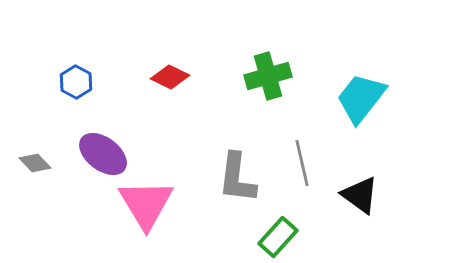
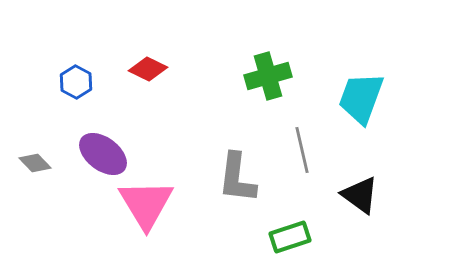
red diamond: moved 22 px left, 8 px up
cyan trapezoid: rotated 18 degrees counterclockwise
gray line: moved 13 px up
green rectangle: moved 12 px right; rotated 30 degrees clockwise
